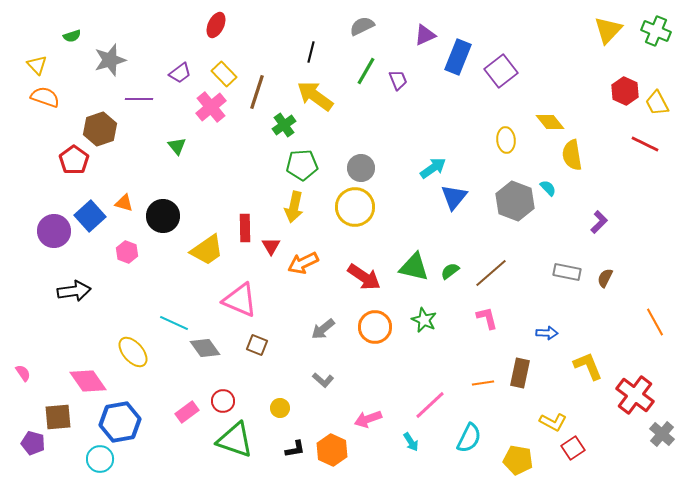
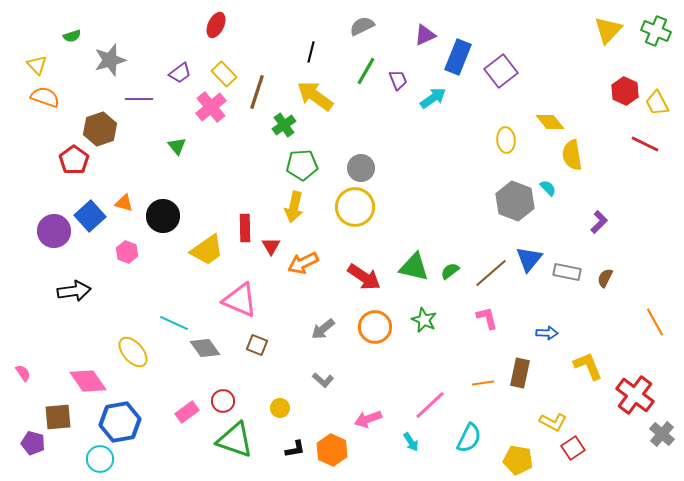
cyan arrow at (433, 168): moved 70 px up
blue triangle at (454, 197): moved 75 px right, 62 px down
